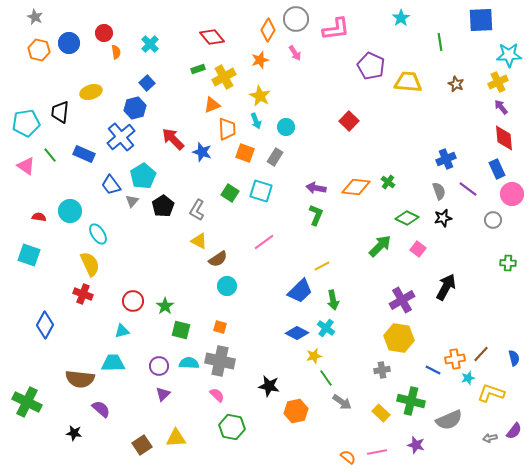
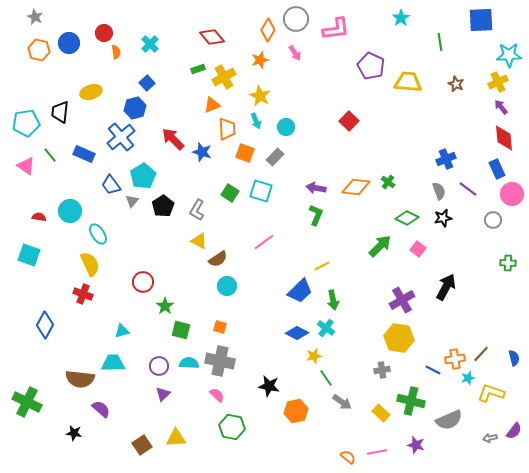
gray rectangle at (275, 157): rotated 12 degrees clockwise
red circle at (133, 301): moved 10 px right, 19 px up
